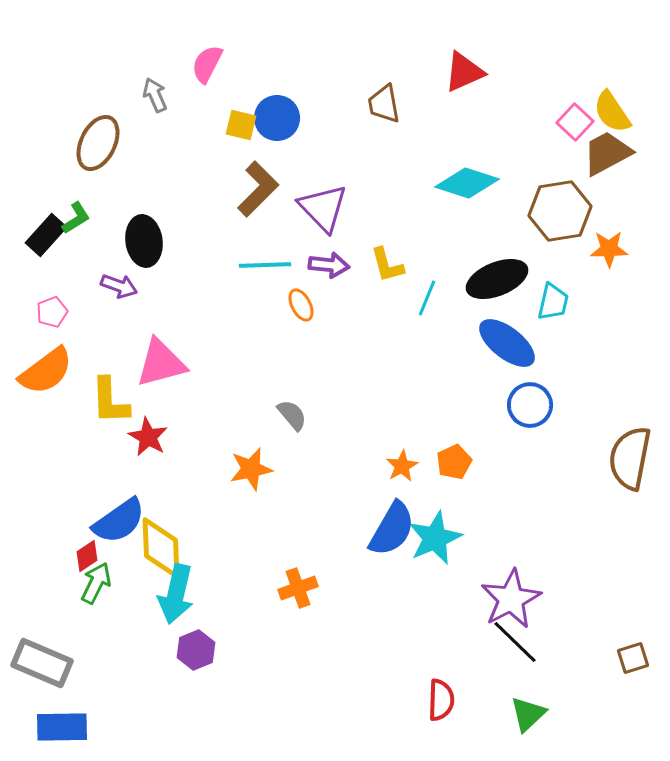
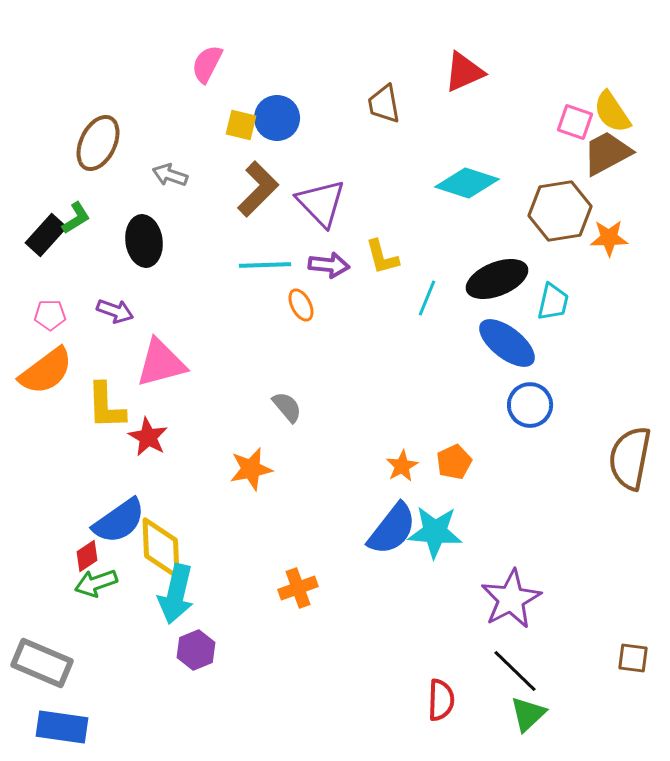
gray arrow at (155, 95): moved 15 px right, 80 px down; rotated 48 degrees counterclockwise
pink square at (575, 122): rotated 24 degrees counterclockwise
purple triangle at (323, 208): moved 2 px left, 5 px up
orange star at (609, 249): moved 11 px up
yellow L-shape at (387, 265): moved 5 px left, 8 px up
purple arrow at (119, 286): moved 4 px left, 25 px down
pink pentagon at (52, 312): moved 2 px left, 3 px down; rotated 20 degrees clockwise
yellow L-shape at (110, 401): moved 4 px left, 5 px down
gray semicircle at (292, 415): moved 5 px left, 8 px up
blue semicircle at (392, 529): rotated 8 degrees clockwise
cyan star at (435, 538): moved 6 px up; rotated 28 degrees clockwise
green arrow at (96, 583): rotated 135 degrees counterclockwise
black line at (515, 642): moved 29 px down
brown square at (633, 658): rotated 24 degrees clockwise
blue rectangle at (62, 727): rotated 9 degrees clockwise
